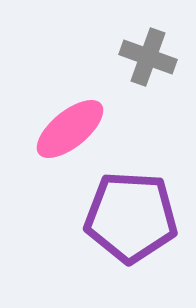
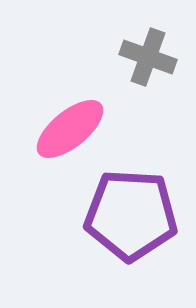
purple pentagon: moved 2 px up
